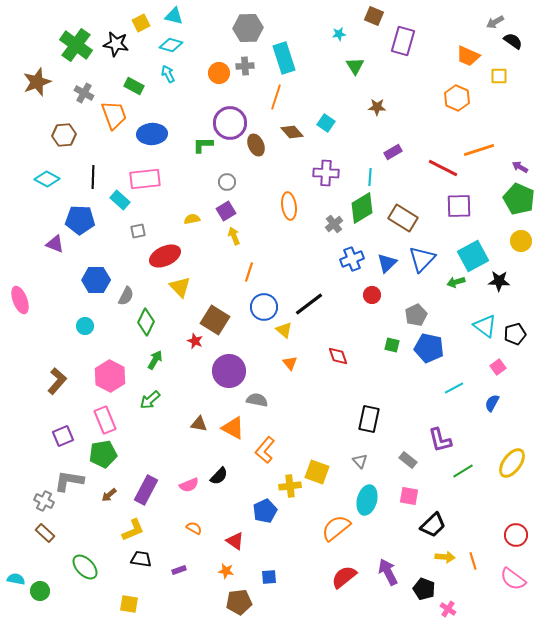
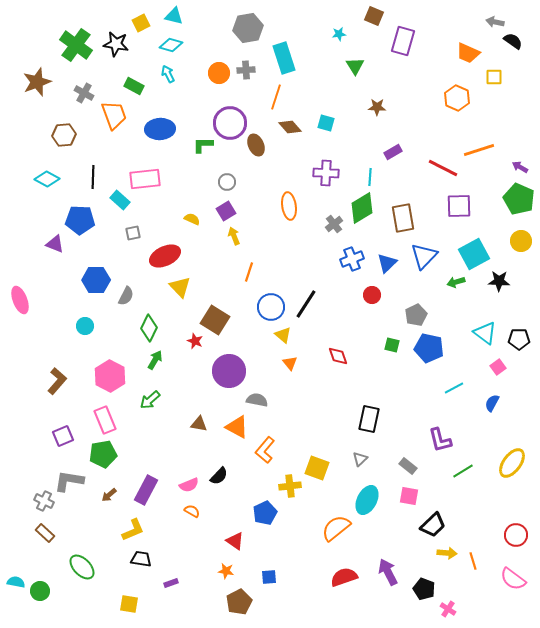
gray arrow at (495, 22): rotated 42 degrees clockwise
gray hexagon at (248, 28): rotated 8 degrees counterclockwise
orange trapezoid at (468, 56): moved 3 px up
gray cross at (245, 66): moved 1 px right, 4 px down
yellow square at (499, 76): moved 5 px left, 1 px down
cyan square at (326, 123): rotated 18 degrees counterclockwise
brown diamond at (292, 132): moved 2 px left, 5 px up
blue ellipse at (152, 134): moved 8 px right, 5 px up
brown rectangle at (403, 218): rotated 48 degrees clockwise
yellow semicircle at (192, 219): rotated 35 degrees clockwise
gray square at (138, 231): moved 5 px left, 2 px down
cyan square at (473, 256): moved 1 px right, 2 px up
blue triangle at (422, 259): moved 2 px right, 3 px up
black line at (309, 304): moved 3 px left; rotated 20 degrees counterclockwise
blue circle at (264, 307): moved 7 px right
green diamond at (146, 322): moved 3 px right, 6 px down
cyan triangle at (485, 326): moved 7 px down
yellow triangle at (284, 330): moved 1 px left, 5 px down
black pentagon at (515, 334): moved 4 px right, 5 px down; rotated 15 degrees clockwise
orange triangle at (233, 428): moved 4 px right, 1 px up
gray rectangle at (408, 460): moved 6 px down
gray triangle at (360, 461): moved 2 px up; rotated 28 degrees clockwise
yellow square at (317, 472): moved 4 px up
cyan ellipse at (367, 500): rotated 12 degrees clockwise
blue pentagon at (265, 511): moved 2 px down
orange semicircle at (194, 528): moved 2 px left, 17 px up
yellow arrow at (445, 557): moved 2 px right, 4 px up
green ellipse at (85, 567): moved 3 px left
purple rectangle at (179, 570): moved 8 px left, 13 px down
red semicircle at (344, 577): rotated 20 degrees clockwise
cyan semicircle at (16, 579): moved 3 px down
brown pentagon at (239, 602): rotated 20 degrees counterclockwise
